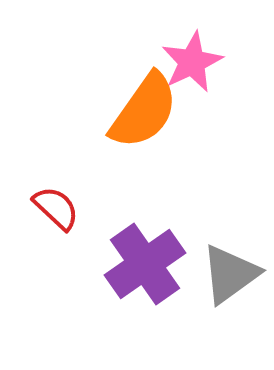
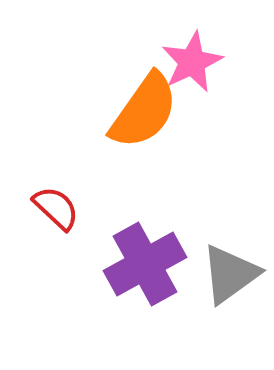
purple cross: rotated 6 degrees clockwise
